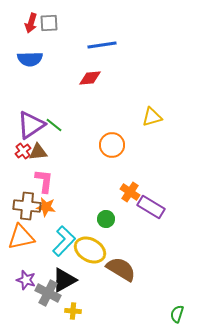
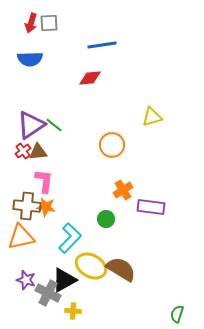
orange cross: moved 7 px left, 2 px up; rotated 24 degrees clockwise
purple rectangle: rotated 24 degrees counterclockwise
cyan L-shape: moved 6 px right, 3 px up
yellow ellipse: moved 1 px right, 16 px down
